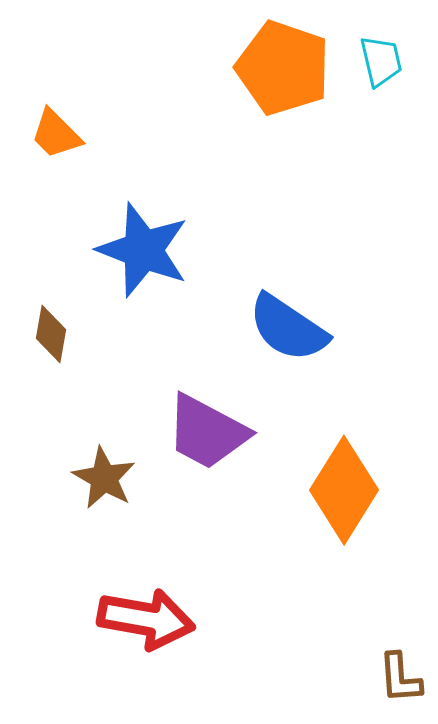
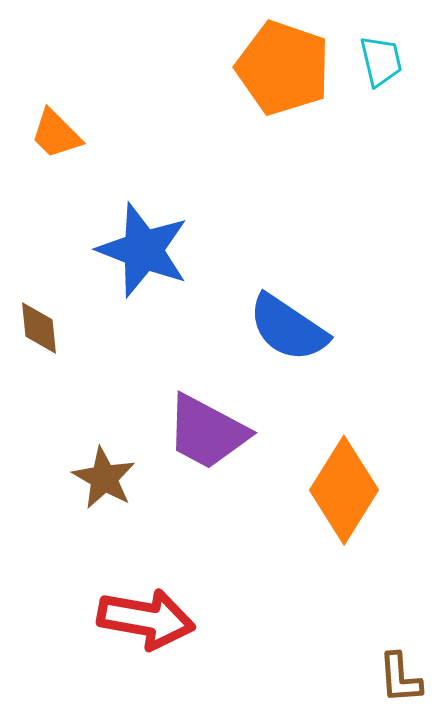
brown diamond: moved 12 px left, 6 px up; rotated 16 degrees counterclockwise
